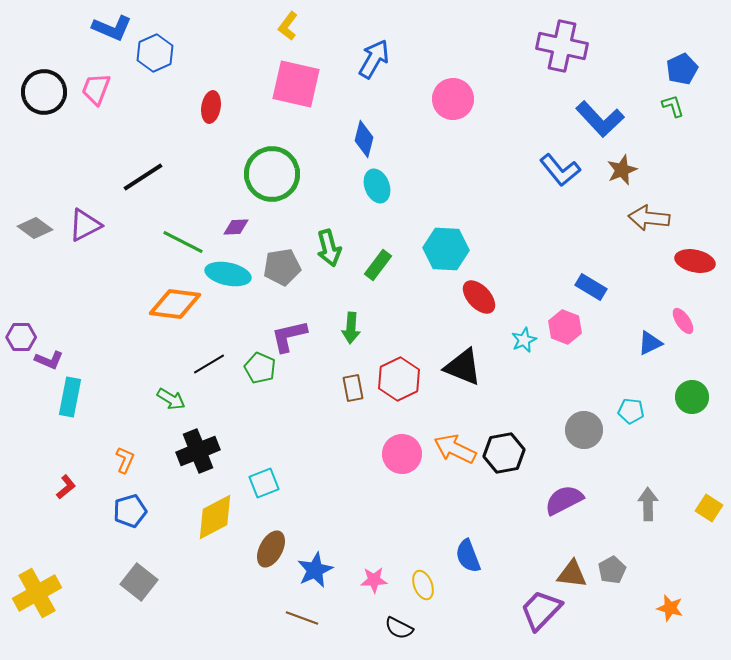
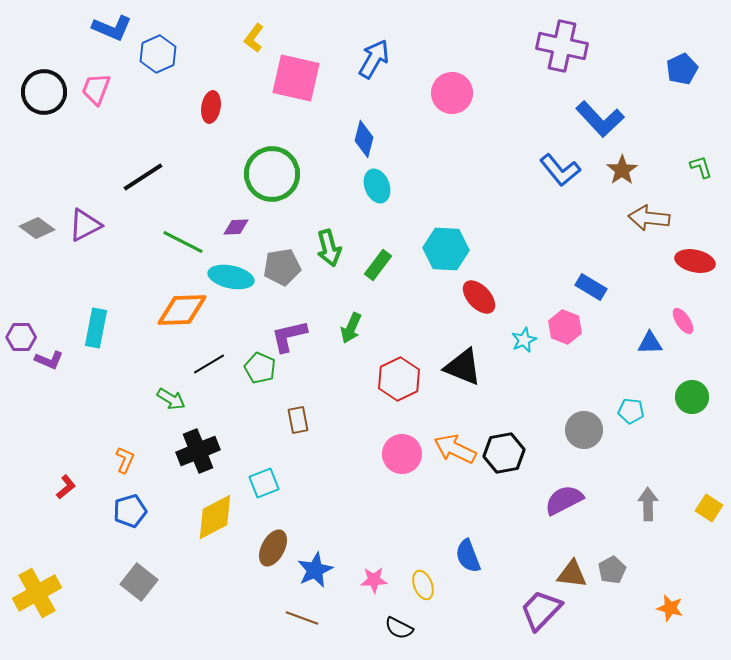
yellow L-shape at (288, 26): moved 34 px left, 12 px down
blue hexagon at (155, 53): moved 3 px right, 1 px down
pink square at (296, 84): moved 6 px up
pink circle at (453, 99): moved 1 px left, 6 px up
green L-shape at (673, 106): moved 28 px right, 61 px down
brown star at (622, 170): rotated 12 degrees counterclockwise
gray diamond at (35, 228): moved 2 px right
cyan ellipse at (228, 274): moved 3 px right, 3 px down
orange diamond at (175, 304): moved 7 px right, 6 px down; rotated 9 degrees counterclockwise
green arrow at (351, 328): rotated 20 degrees clockwise
blue triangle at (650, 343): rotated 24 degrees clockwise
brown rectangle at (353, 388): moved 55 px left, 32 px down
cyan rectangle at (70, 397): moved 26 px right, 69 px up
brown ellipse at (271, 549): moved 2 px right, 1 px up
